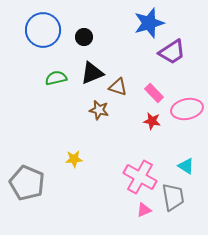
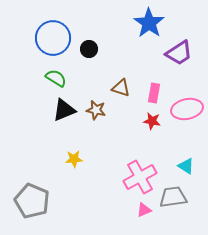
blue star: rotated 20 degrees counterclockwise
blue circle: moved 10 px right, 8 px down
black circle: moved 5 px right, 12 px down
purple trapezoid: moved 7 px right, 1 px down
black triangle: moved 28 px left, 37 px down
green semicircle: rotated 45 degrees clockwise
brown triangle: moved 3 px right, 1 px down
pink rectangle: rotated 54 degrees clockwise
brown star: moved 3 px left
pink cross: rotated 32 degrees clockwise
gray pentagon: moved 5 px right, 18 px down
gray trapezoid: rotated 88 degrees counterclockwise
